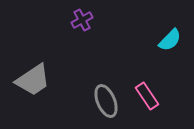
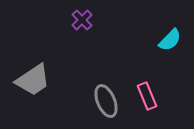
purple cross: rotated 15 degrees counterclockwise
pink rectangle: rotated 12 degrees clockwise
